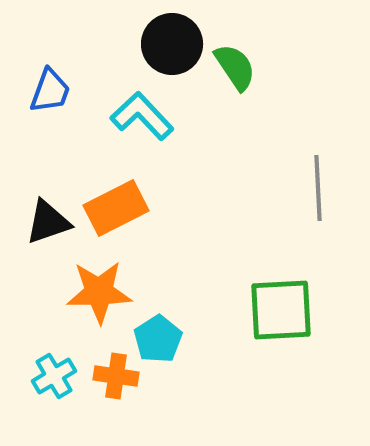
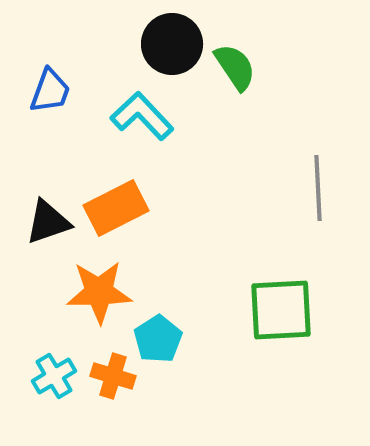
orange cross: moved 3 px left; rotated 9 degrees clockwise
